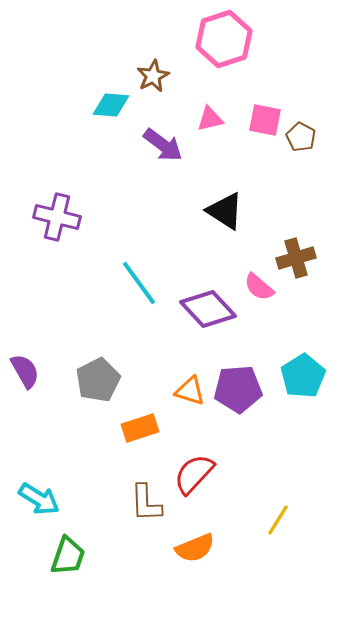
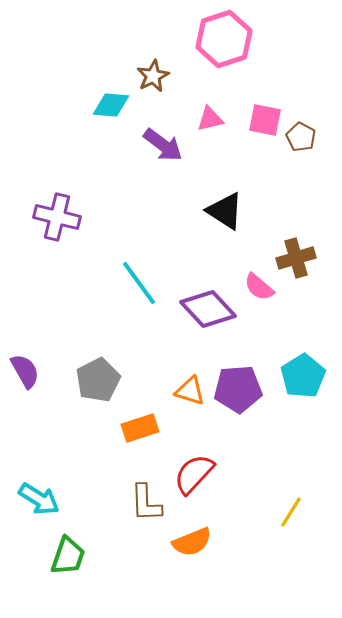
yellow line: moved 13 px right, 8 px up
orange semicircle: moved 3 px left, 6 px up
